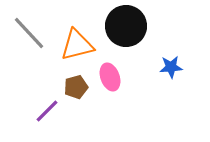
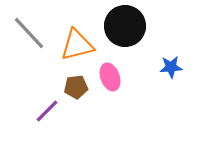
black circle: moved 1 px left
brown pentagon: rotated 10 degrees clockwise
